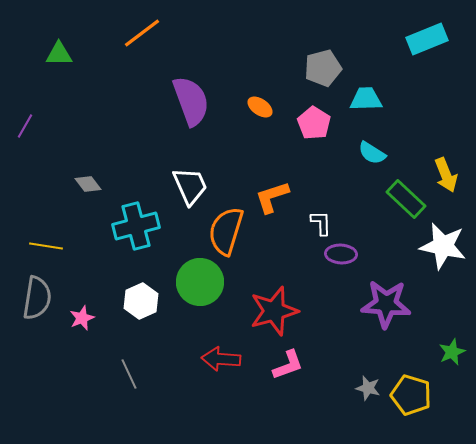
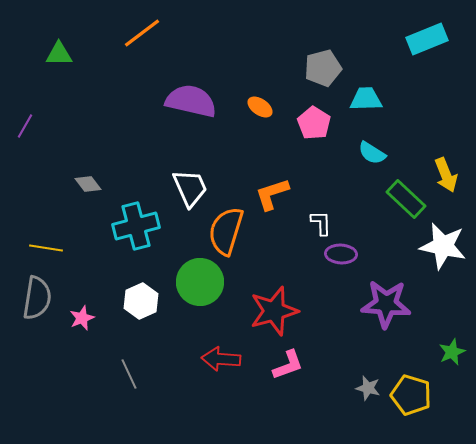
purple semicircle: rotated 57 degrees counterclockwise
white trapezoid: moved 2 px down
orange L-shape: moved 3 px up
yellow line: moved 2 px down
